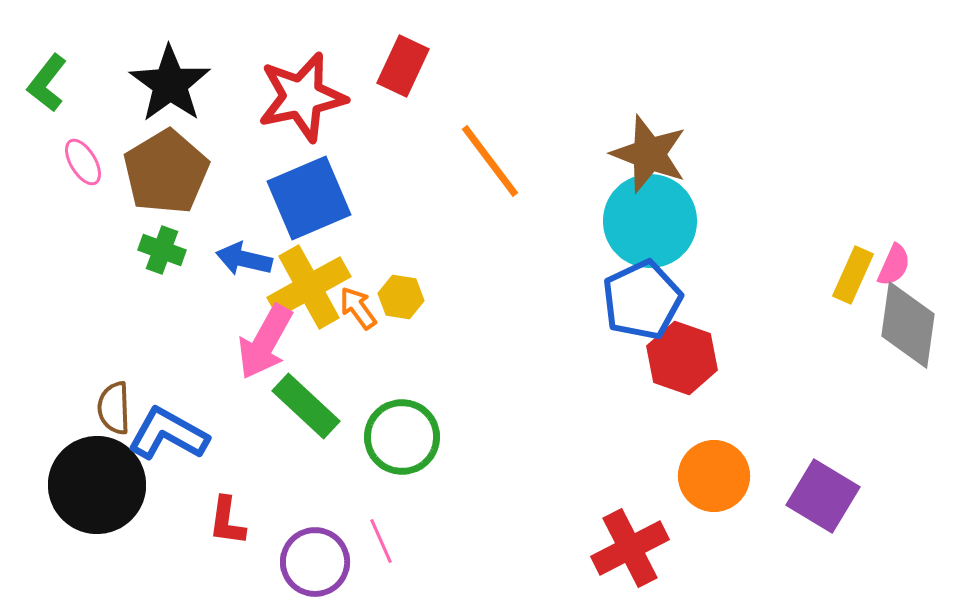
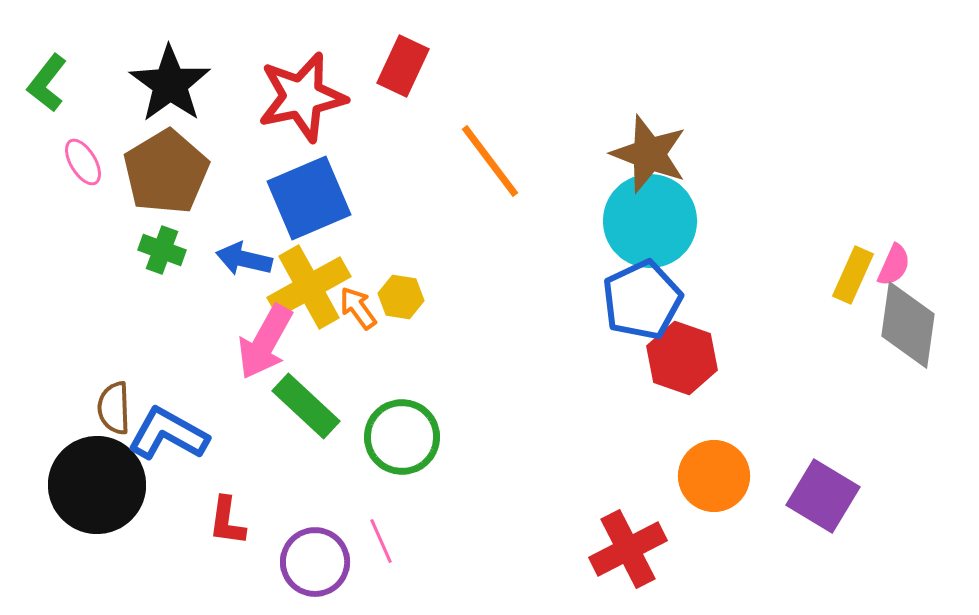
red cross: moved 2 px left, 1 px down
